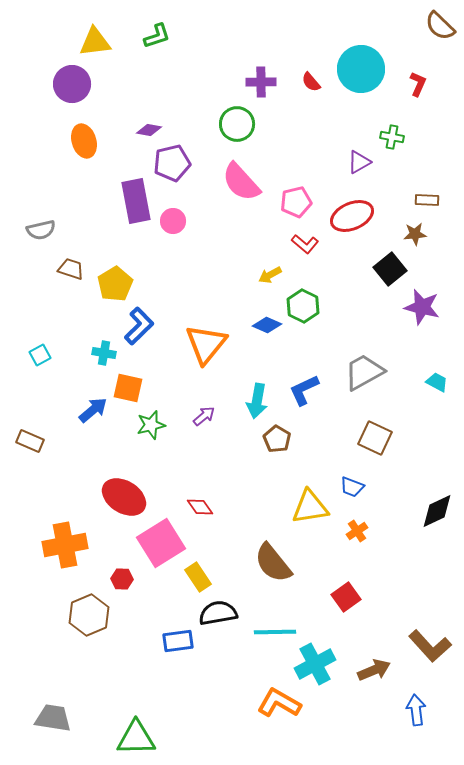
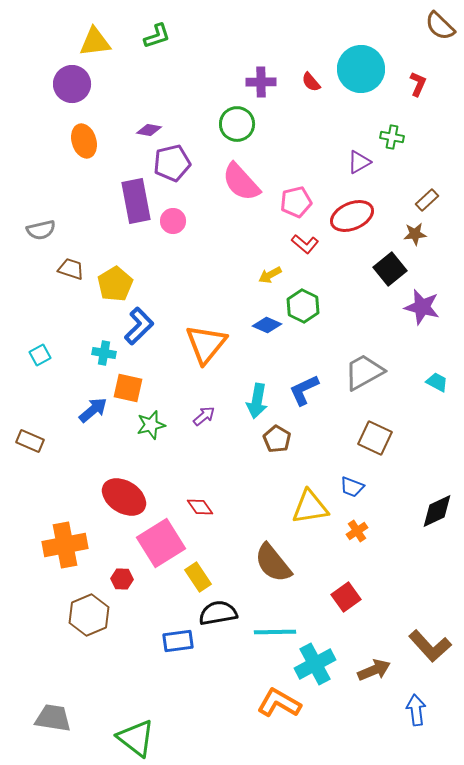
brown rectangle at (427, 200): rotated 45 degrees counterclockwise
green triangle at (136, 738): rotated 39 degrees clockwise
